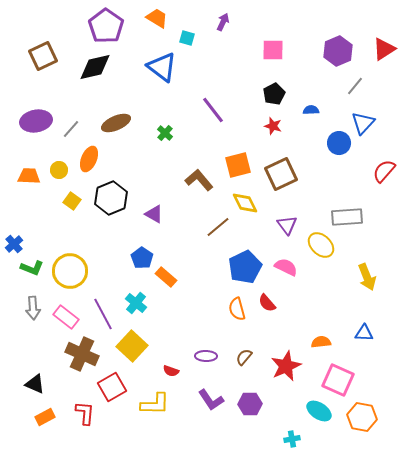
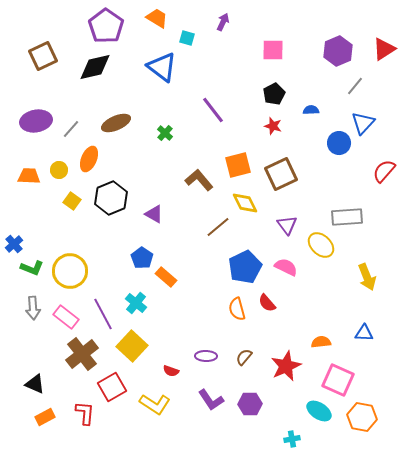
brown cross at (82, 354): rotated 28 degrees clockwise
yellow L-shape at (155, 404): rotated 32 degrees clockwise
